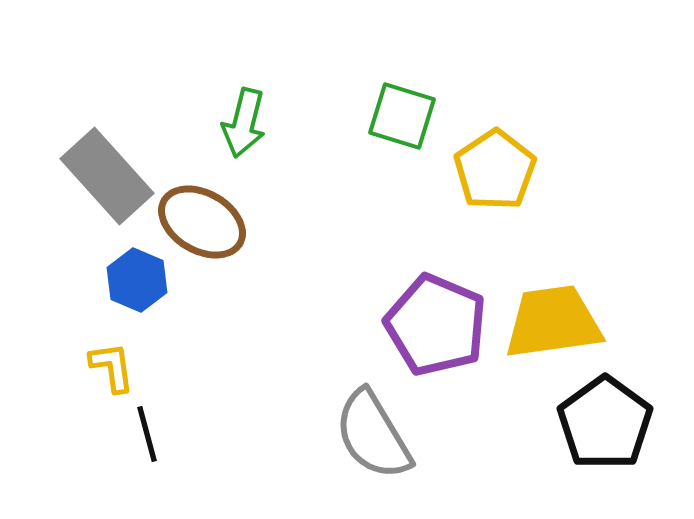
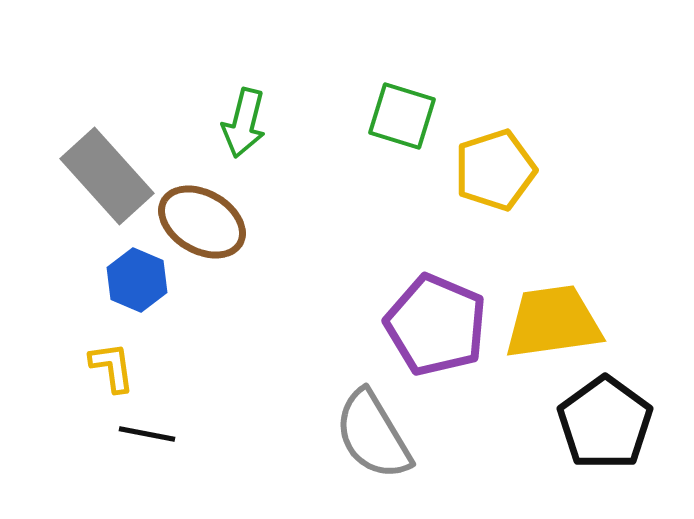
yellow pentagon: rotated 16 degrees clockwise
black line: rotated 64 degrees counterclockwise
